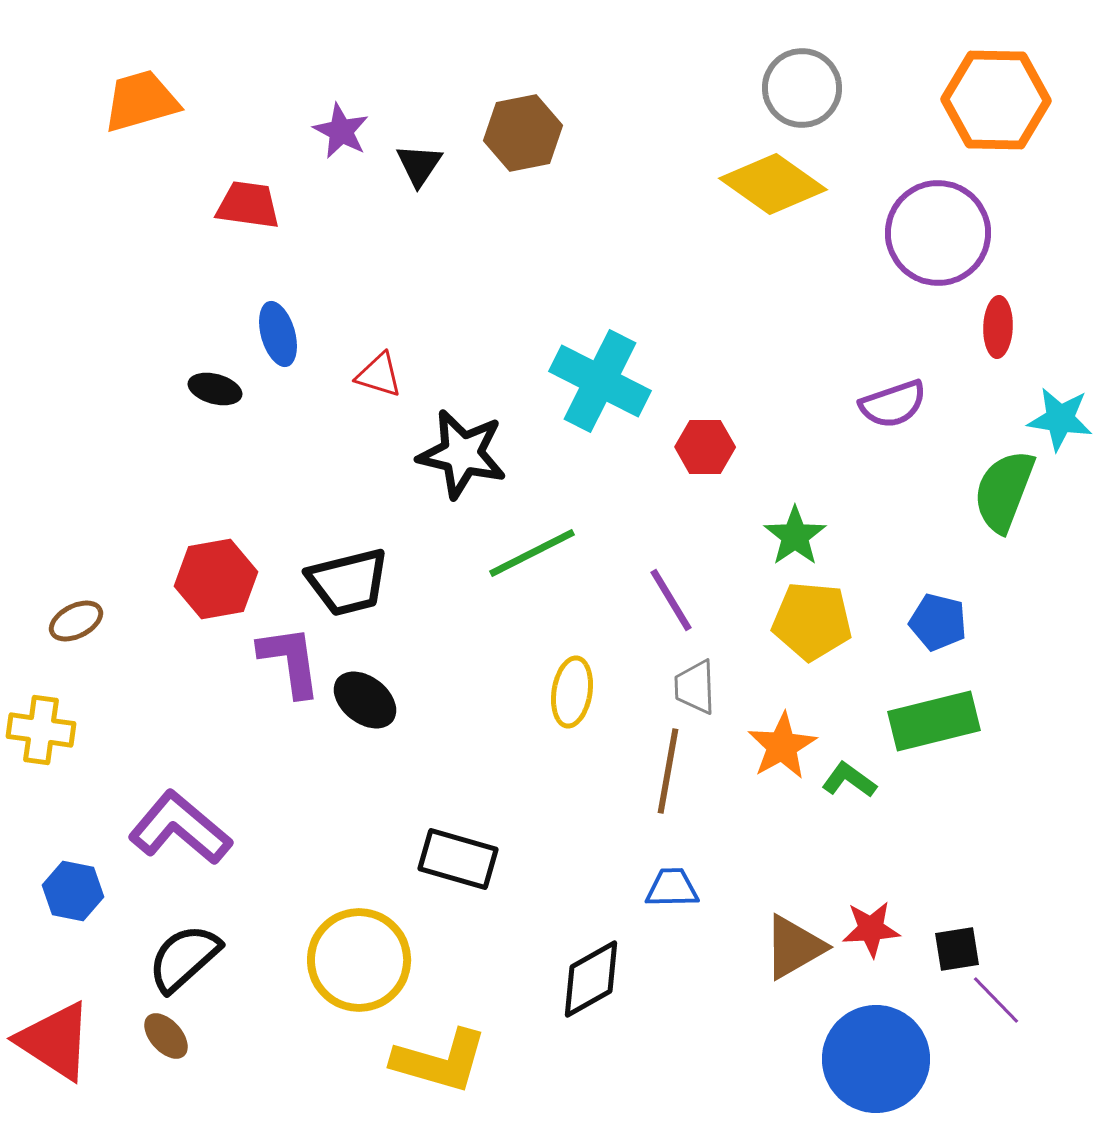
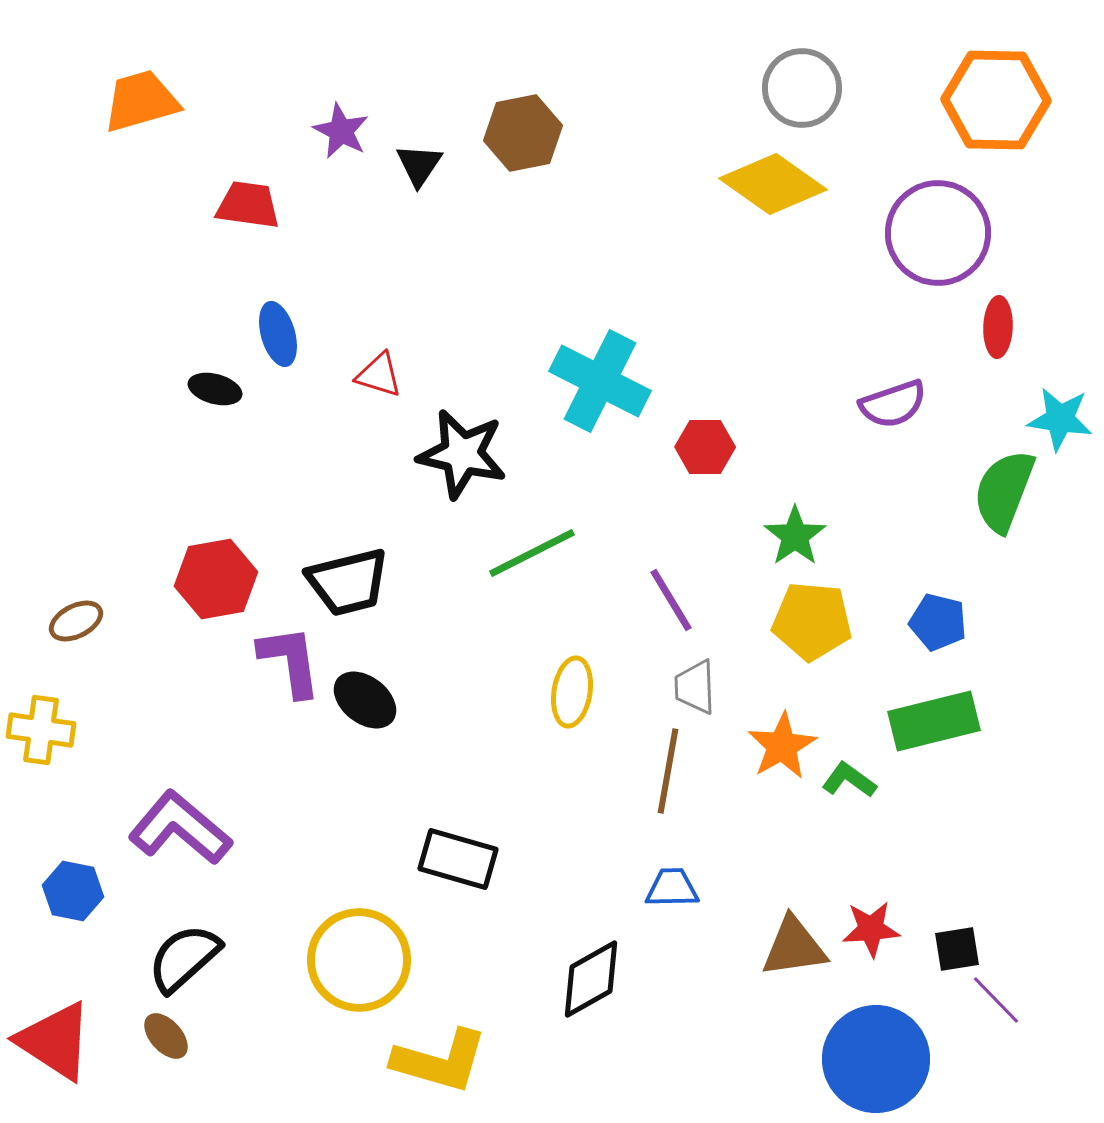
brown triangle at (794, 947): rotated 22 degrees clockwise
